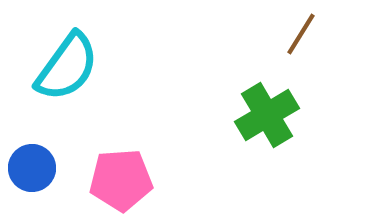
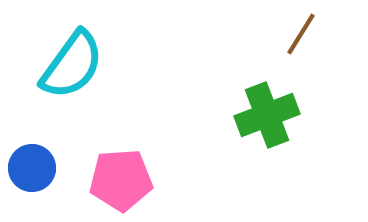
cyan semicircle: moved 5 px right, 2 px up
green cross: rotated 10 degrees clockwise
